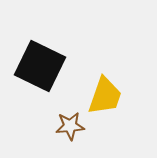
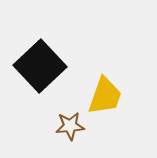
black square: rotated 21 degrees clockwise
